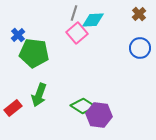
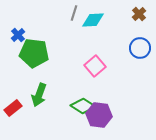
pink square: moved 18 px right, 33 px down
